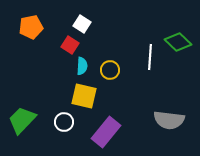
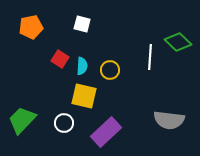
white square: rotated 18 degrees counterclockwise
red square: moved 10 px left, 14 px down
white circle: moved 1 px down
purple rectangle: rotated 8 degrees clockwise
